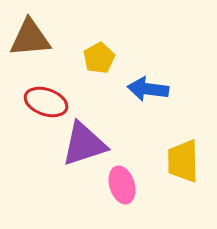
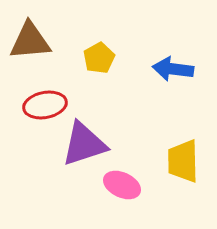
brown triangle: moved 3 px down
blue arrow: moved 25 px right, 20 px up
red ellipse: moved 1 px left, 3 px down; rotated 30 degrees counterclockwise
pink ellipse: rotated 48 degrees counterclockwise
